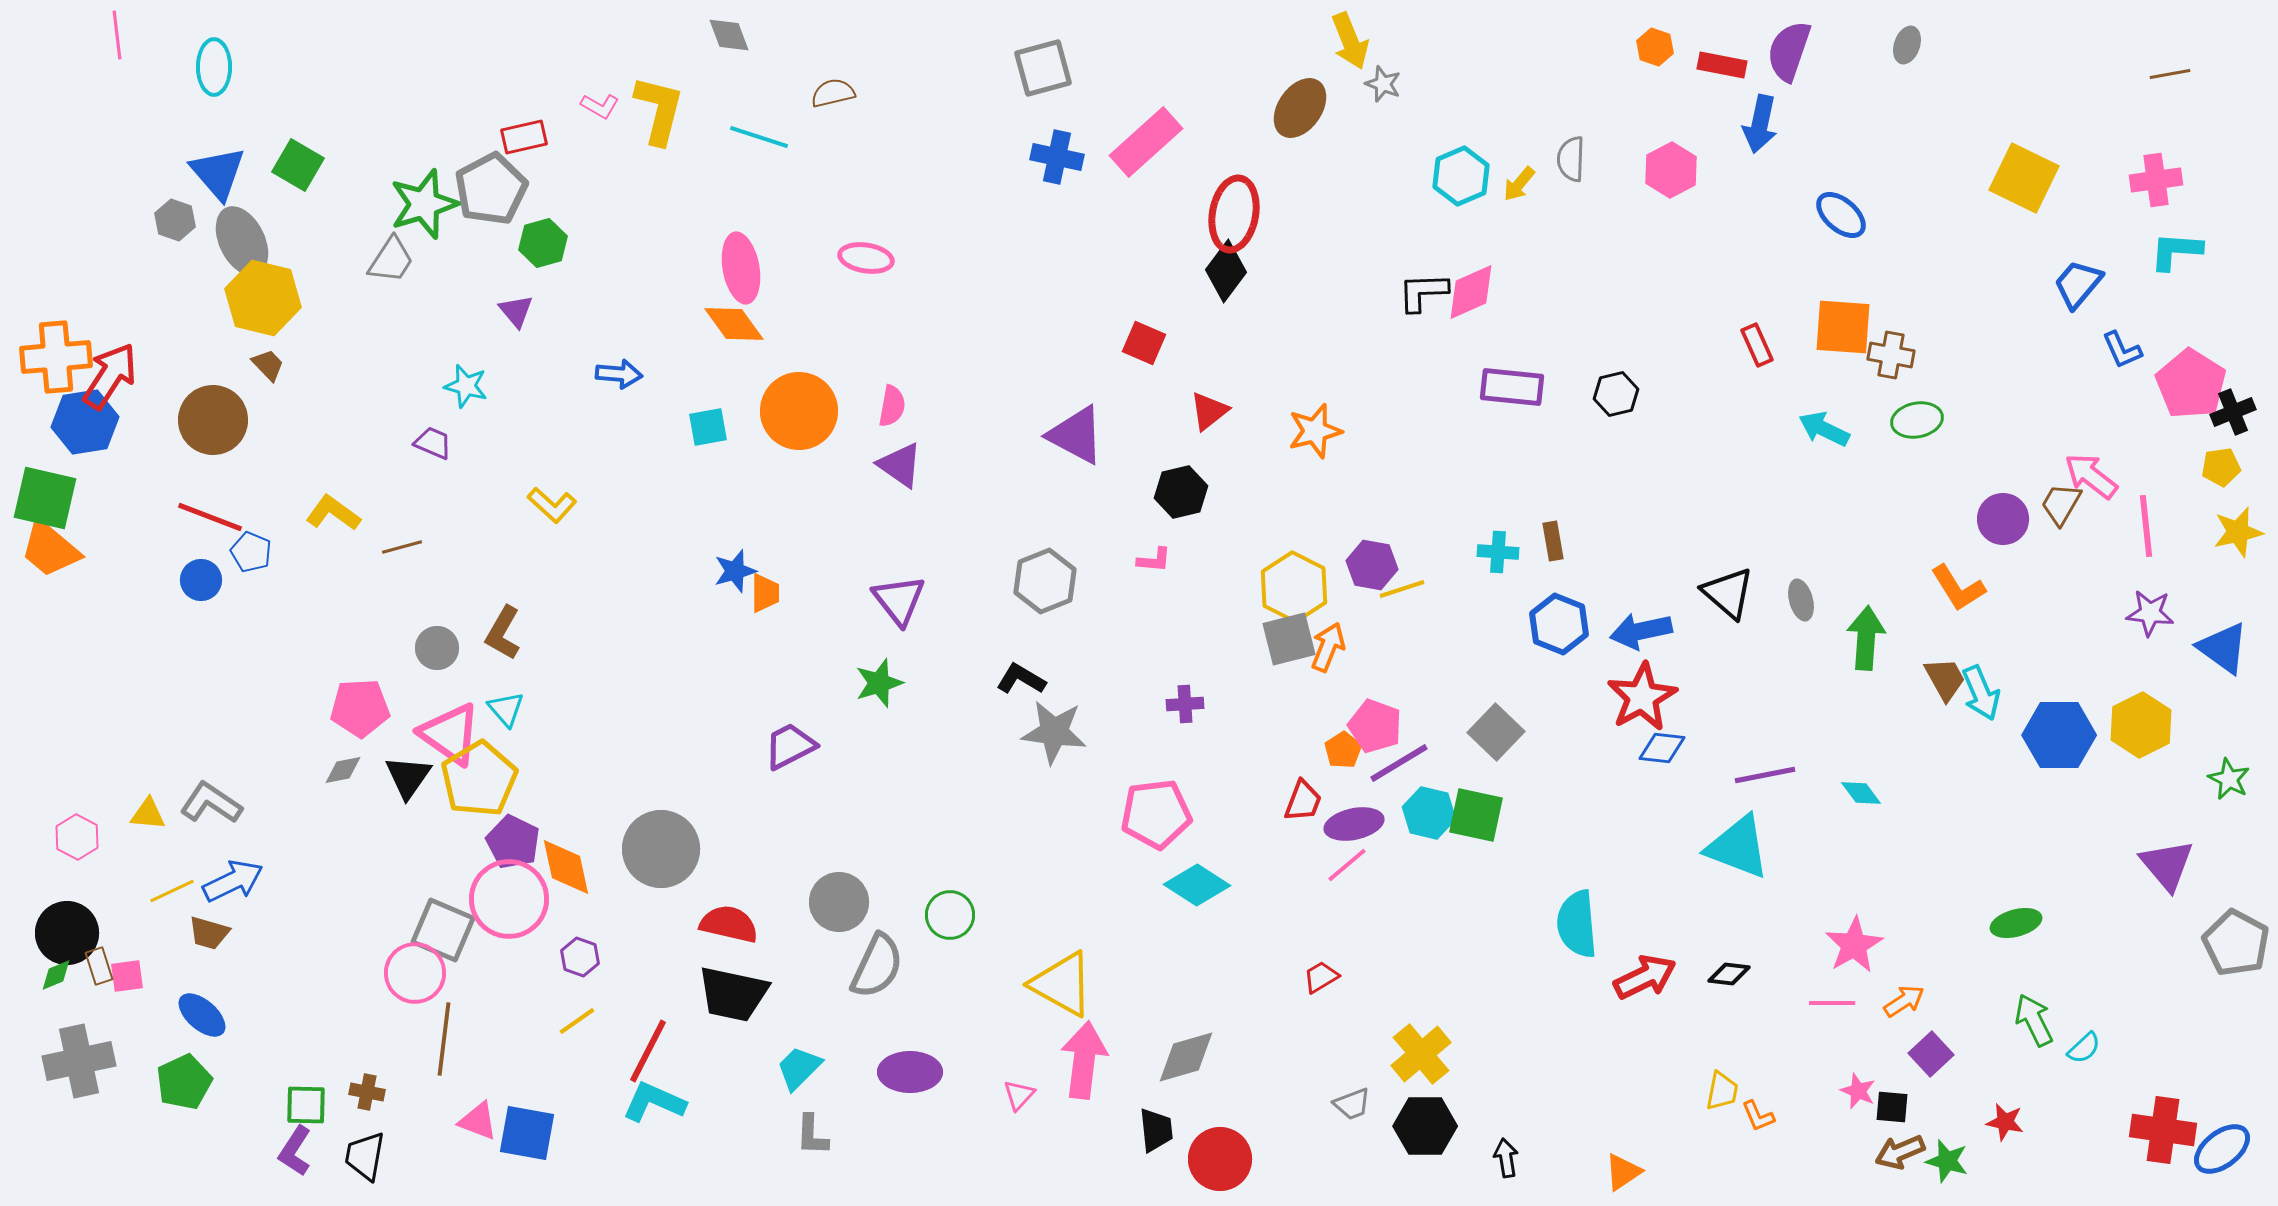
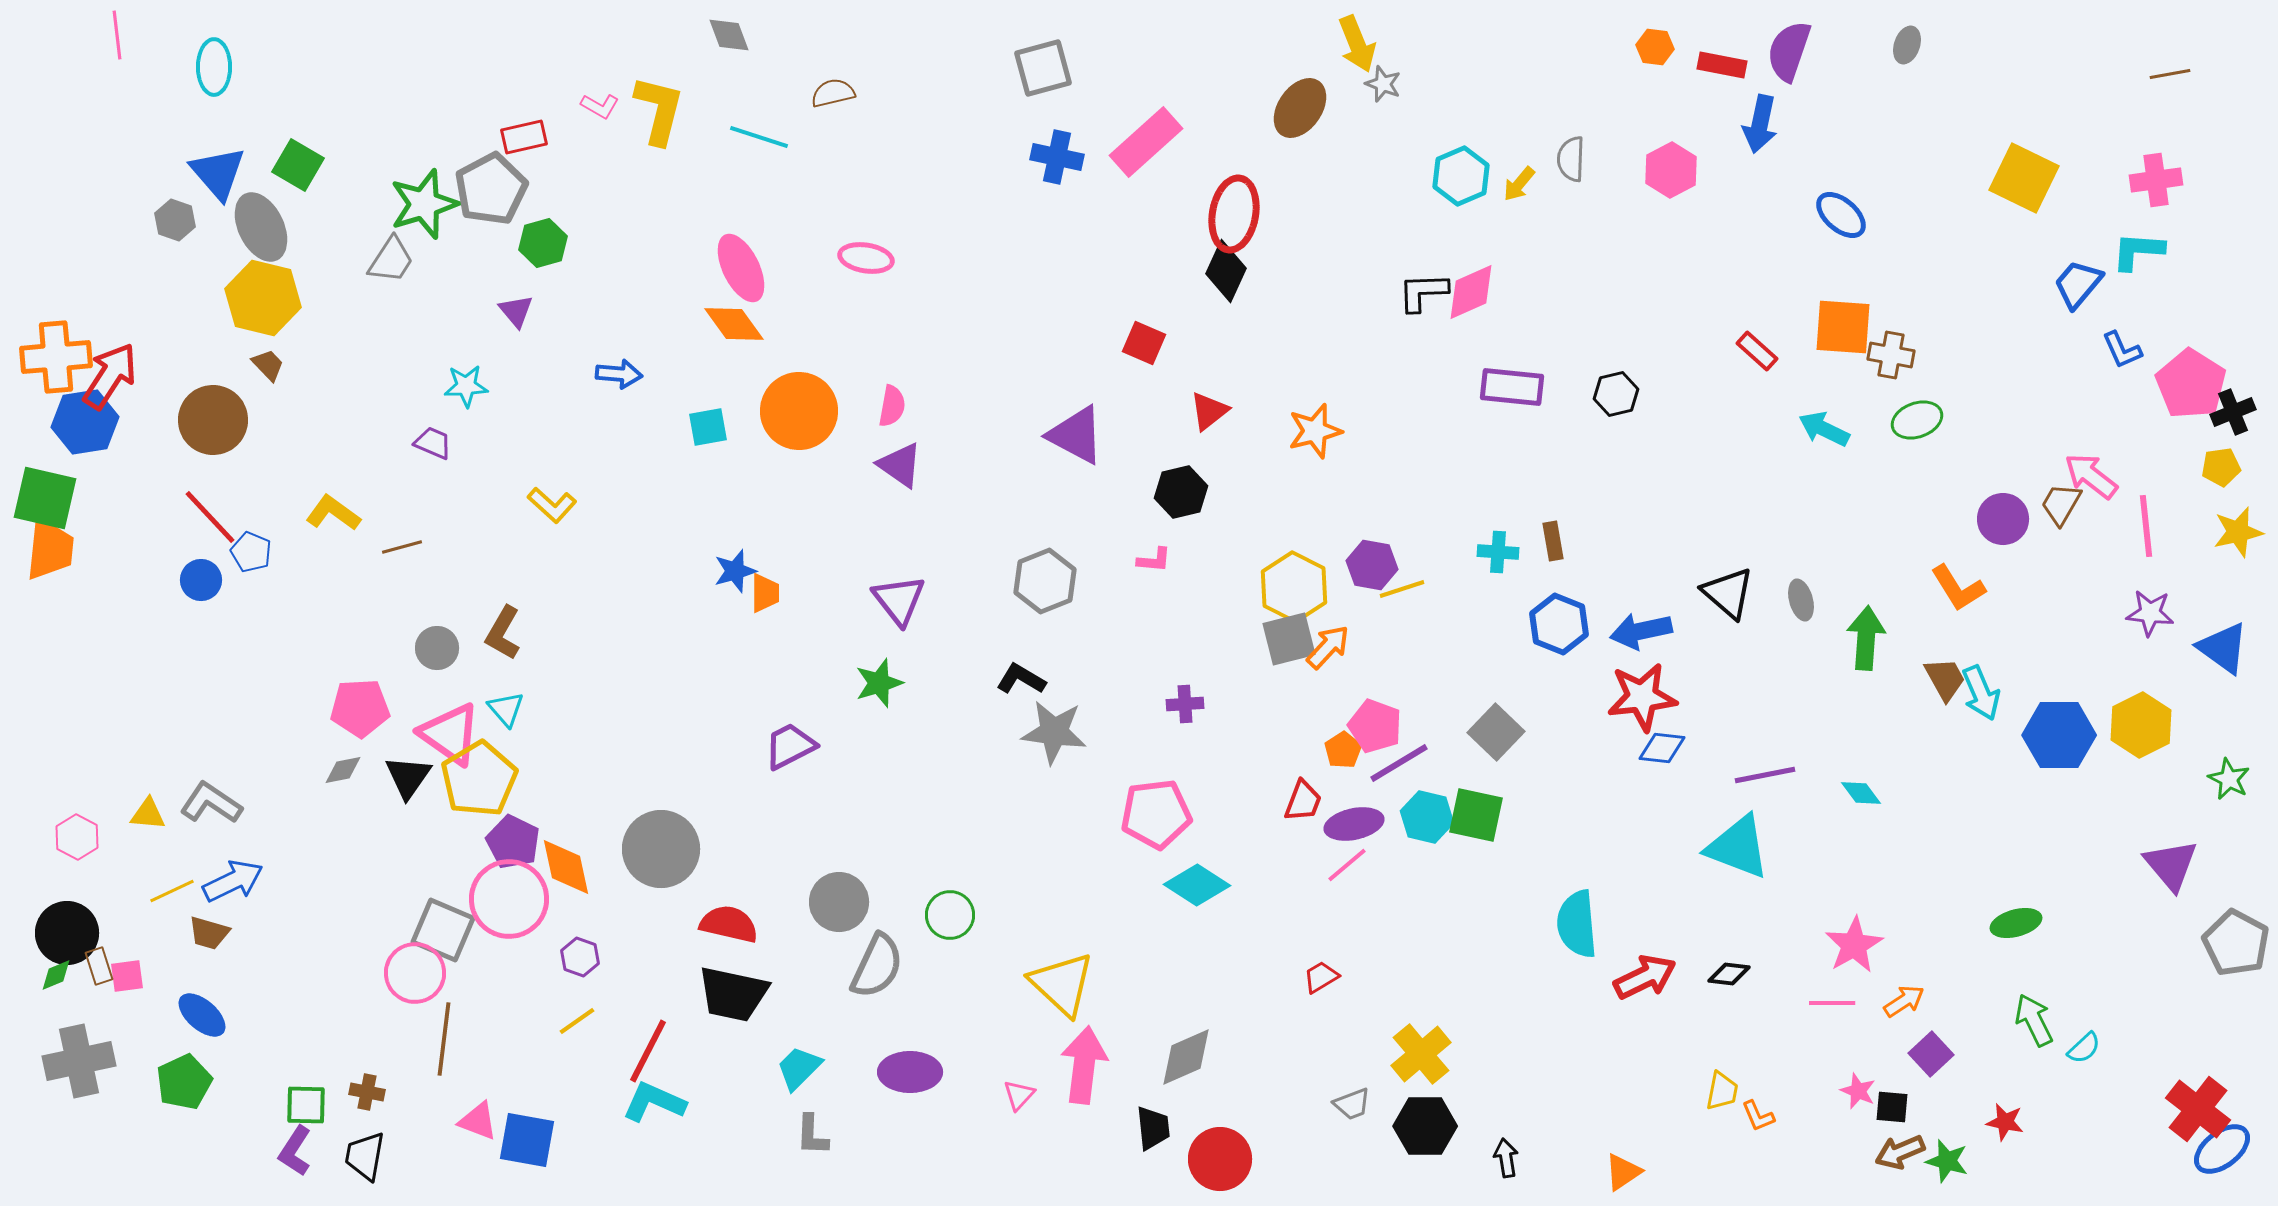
yellow arrow at (1350, 41): moved 7 px right, 3 px down
orange hexagon at (1655, 47): rotated 12 degrees counterclockwise
gray ellipse at (242, 241): moved 19 px right, 14 px up
cyan L-shape at (2176, 251): moved 38 px left
pink ellipse at (741, 268): rotated 16 degrees counterclockwise
black diamond at (1226, 271): rotated 12 degrees counterclockwise
red rectangle at (1757, 345): moved 6 px down; rotated 24 degrees counterclockwise
cyan star at (466, 386): rotated 18 degrees counterclockwise
green ellipse at (1917, 420): rotated 9 degrees counterclockwise
red line at (210, 517): rotated 26 degrees clockwise
orange trapezoid at (50, 549): rotated 124 degrees counterclockwise
orange arrow at (1328, 647): rotated 21 degrees clockwise
red star at (1642, 697): rotated 22 degrees clockwise
cyan hexagon at (1429, 813): moved 2 px left, 4 px down
purple triangle at (2167, 865): moved 4 px right
yellow triangle at (1062, 984): rotated 14 degrees clockwise
gray diamond at (1186, 1057): rotated 8 degrees counterclockwise
pink arrow at (1084, 1060): moved 5 px down
black trapezoid at (1156, 1130): moved 3 px left, 2 px up
red cross at (2163, 1130): moved 35 px right, 21 px up; rotated 30 degrees clockwise
blue square at (527, 1133): moved 7 px down
